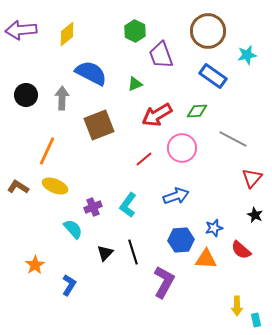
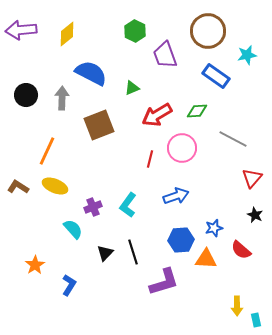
purple trapezoid: moved 4 px right
blue rectangle: moved 3 px right
green triangle: moved 3 px left, 4 px down
red line: moved 6 px right; rotated 36 degrees counterclockwise
purple L-shape: rotated 44 degrees clockwise
